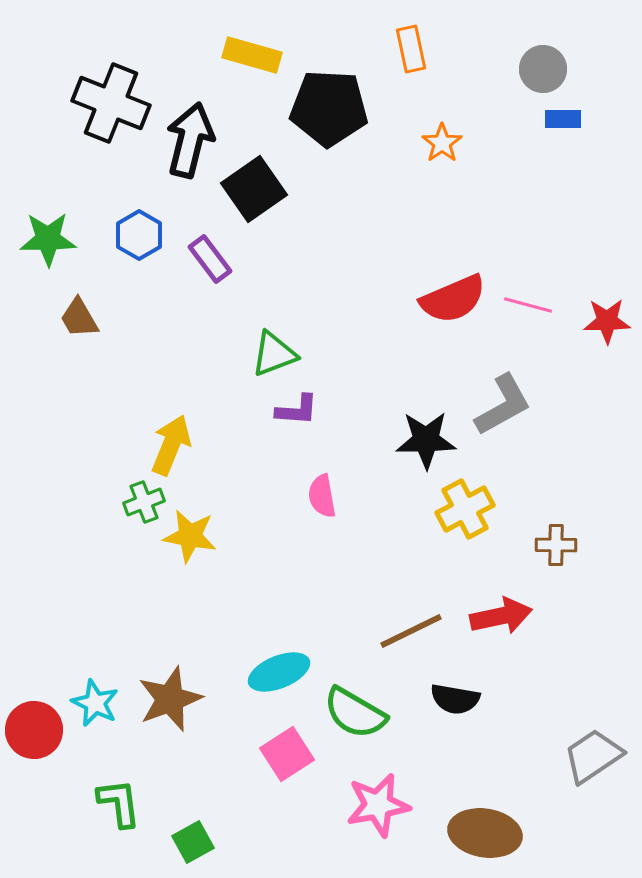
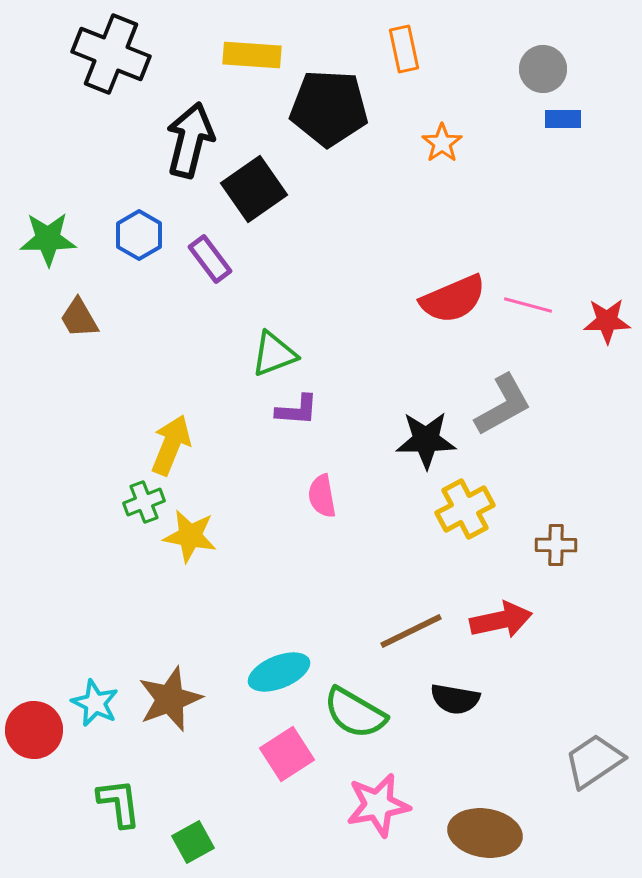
orange rectangle: moved 7 px left
yellow rectangle: rotated 12 degrees counterclockwise
black cross: moved 49 px up
red arrow: moved 4 px down
gray trapezoid: moved 1 px right, 5 px down
